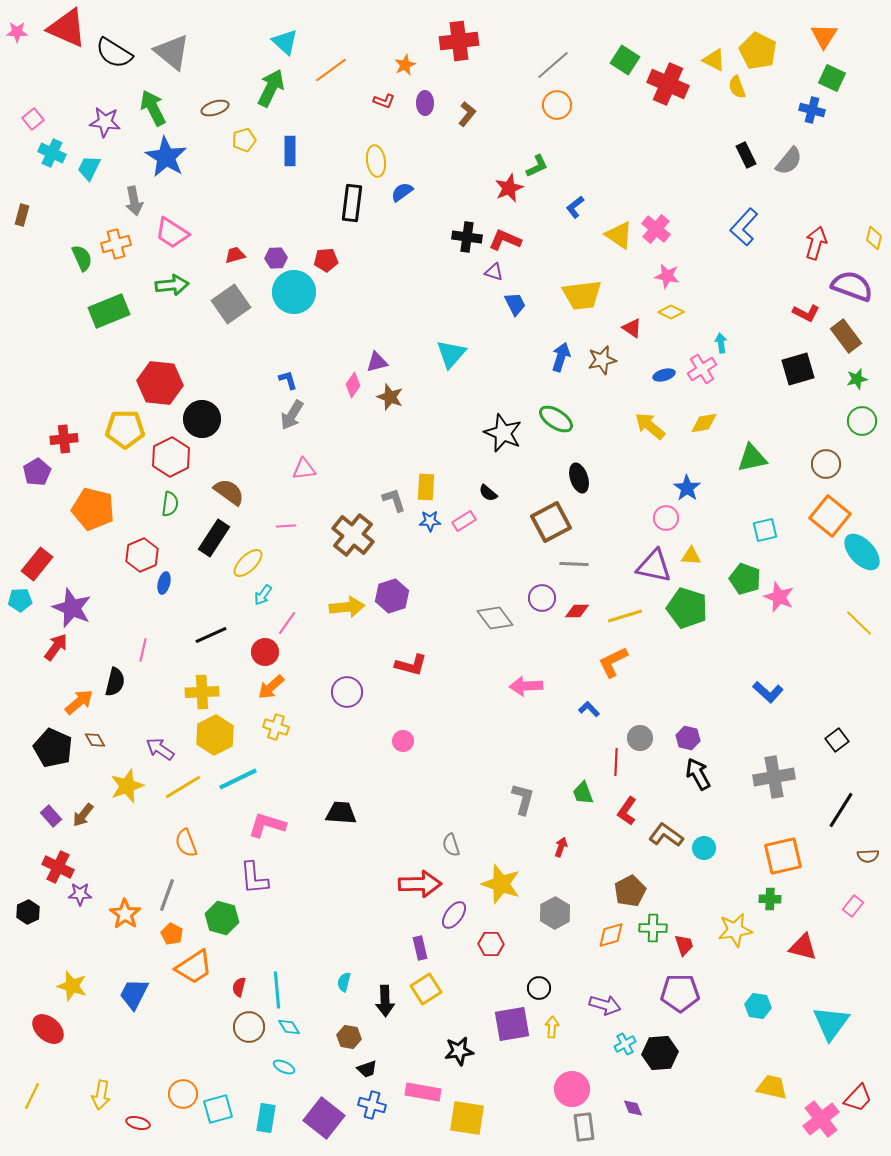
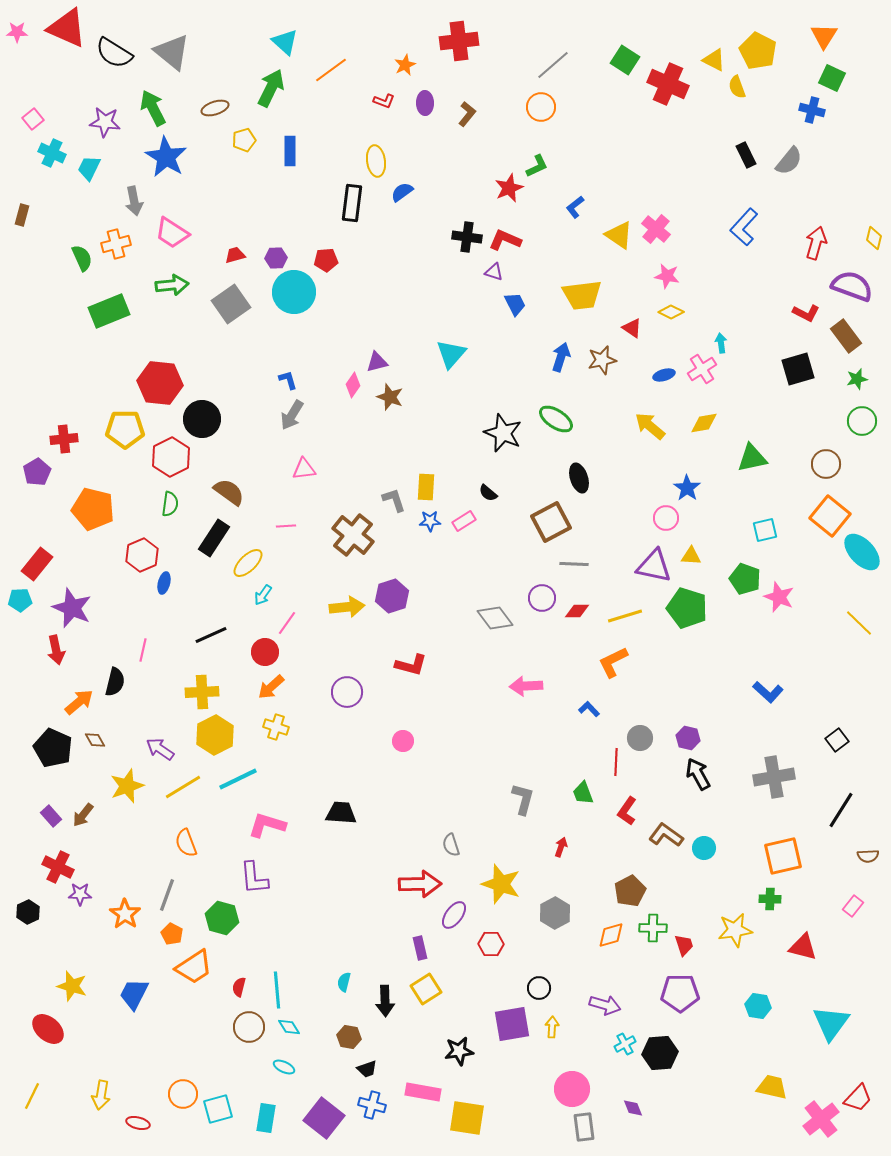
orange circle at (557, 105): moved 16 px left, 2 px down
red arrow at (56, 647): moved 3 px down; rotated 132 degrees clockwise
